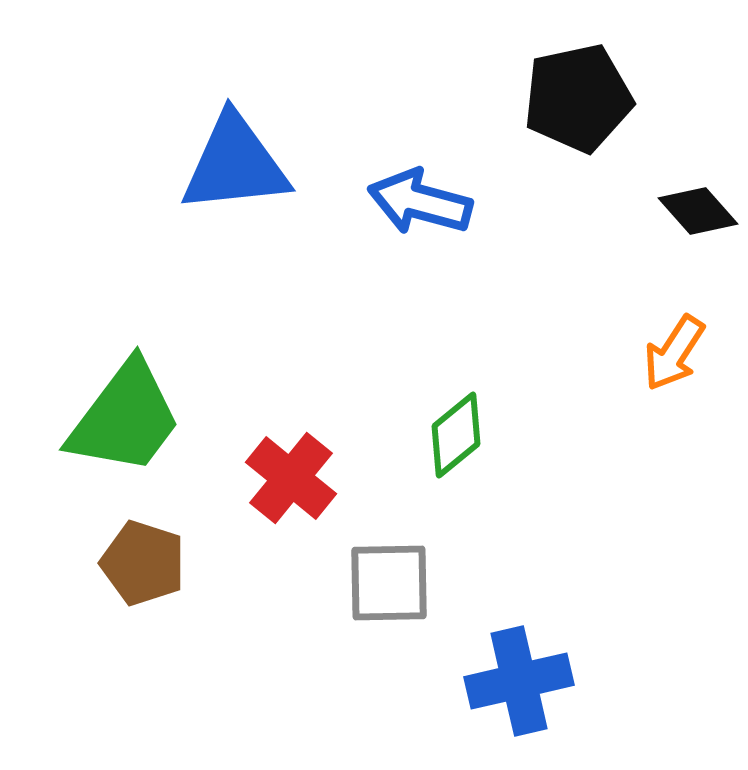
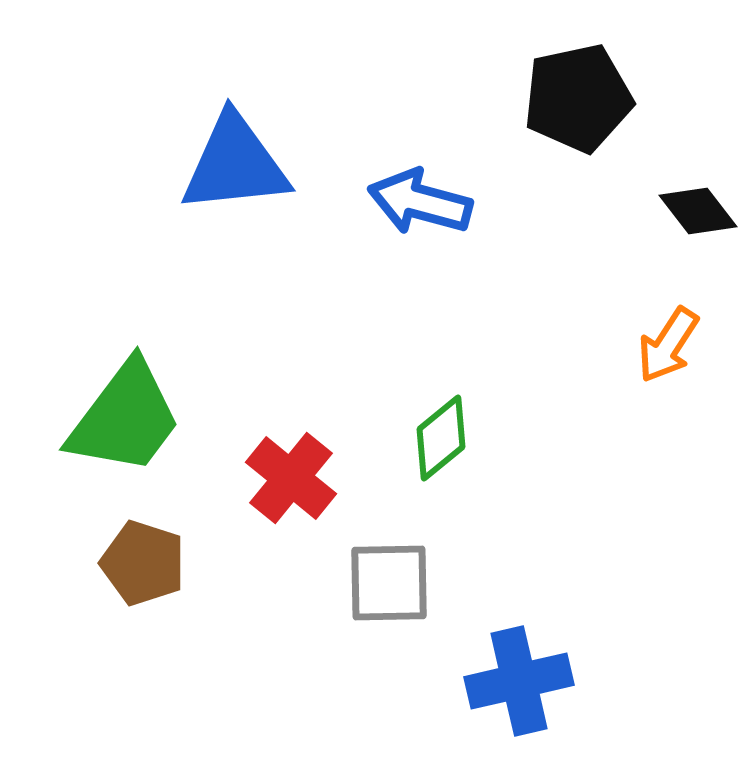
black diamond: rotated 4 degrees clockwise
orange arrow: moved 6 px left, 8 px up
green diamond: moved 15 px left, 3 px down
